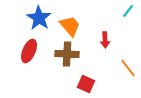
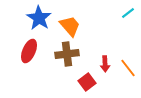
cyan line: moved 2 px down; rotated 16 degrees clockwise
red arrow: moved 24 px down
brown cross: rotated 10 degrees counterclockwise
red square: moved 1 px right, 2 px up; rotated 30 degrees clockwise
